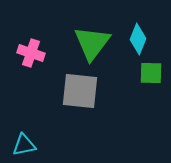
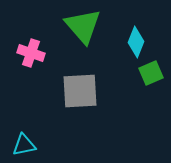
cyan diamond: moved 2 px left, 3 px down
green triangle: moved 9 px left, 17 px up; rotated 18 degrees counterclockwise
green square: rotated 25 degrees counterclockwise
gray square: rotated 9 degrees counterclockwise
